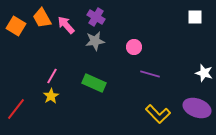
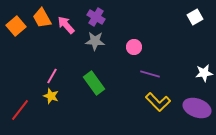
white square: rotated 28 degrees counterclockwise
orange square: rotated 18 degrees clockwise
gray star: rotated 12 degrees clockwise
white star: rotated 24 degrees counterclockwise
green rectangle: rotated 30 degrees clockwise
yellow star: rotated 21 degrees counterclockwise
red line: moved 4 px right, 1 px down
yellow L-shape: moved 12 px up
